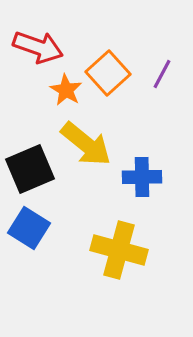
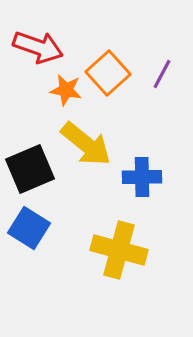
orange star: rotated 20 degrees counterclockwise
